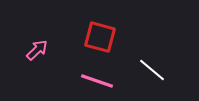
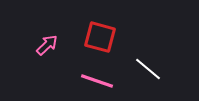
pink arrow: moved 10 px right, 5 px up
white line: moved 4 px left, 1 px up
